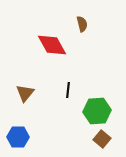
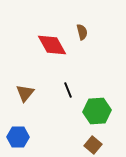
brown semicircle: moved 8 px down
black line: rotated 28 degrees counterclockwise
brown square: moved 9 px left, 6 px down
